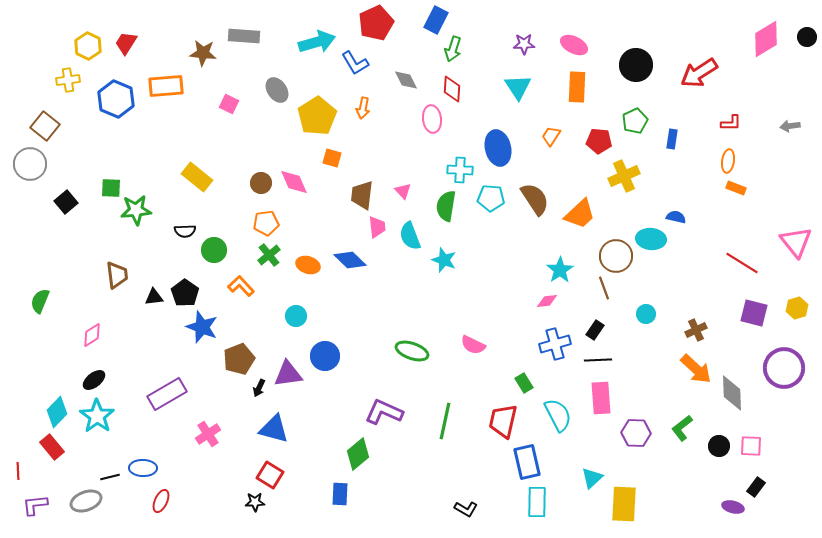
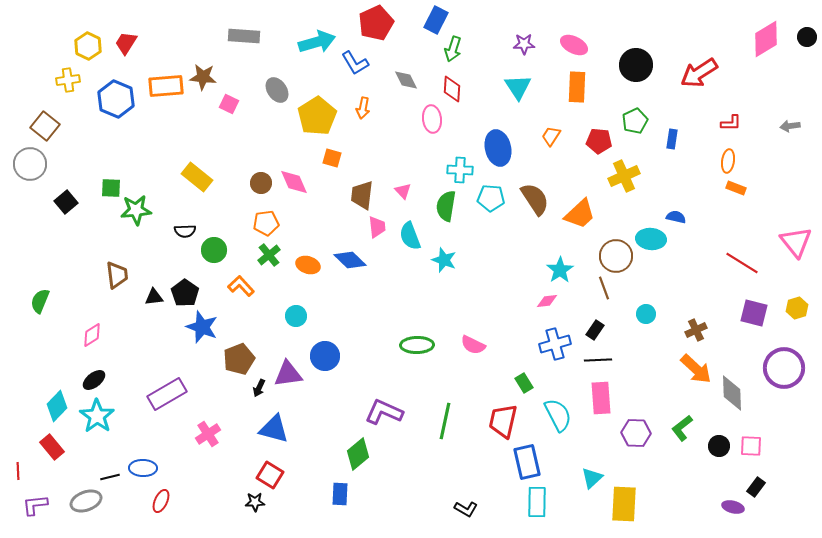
brown star at (203, 53): moved 24 px down
green ellipse at (412, 351): moved 5 px right, 6 px up; rotated 20 degrees counterclockwise
cyan diamond at (57, 412): moved 6 px up
